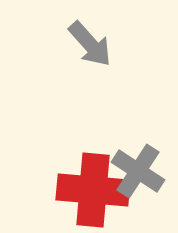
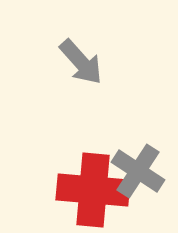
gray arrow: moved 9 px left, 18 px down
